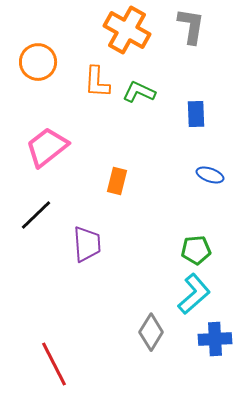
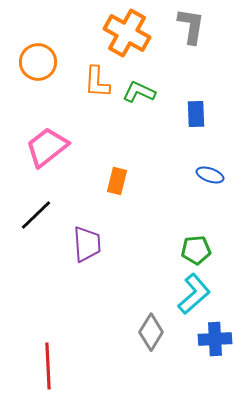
orange cross: moved 3 px down
red line: moved 6 px left, 2 px down; rotated 24 degrees clockwise
